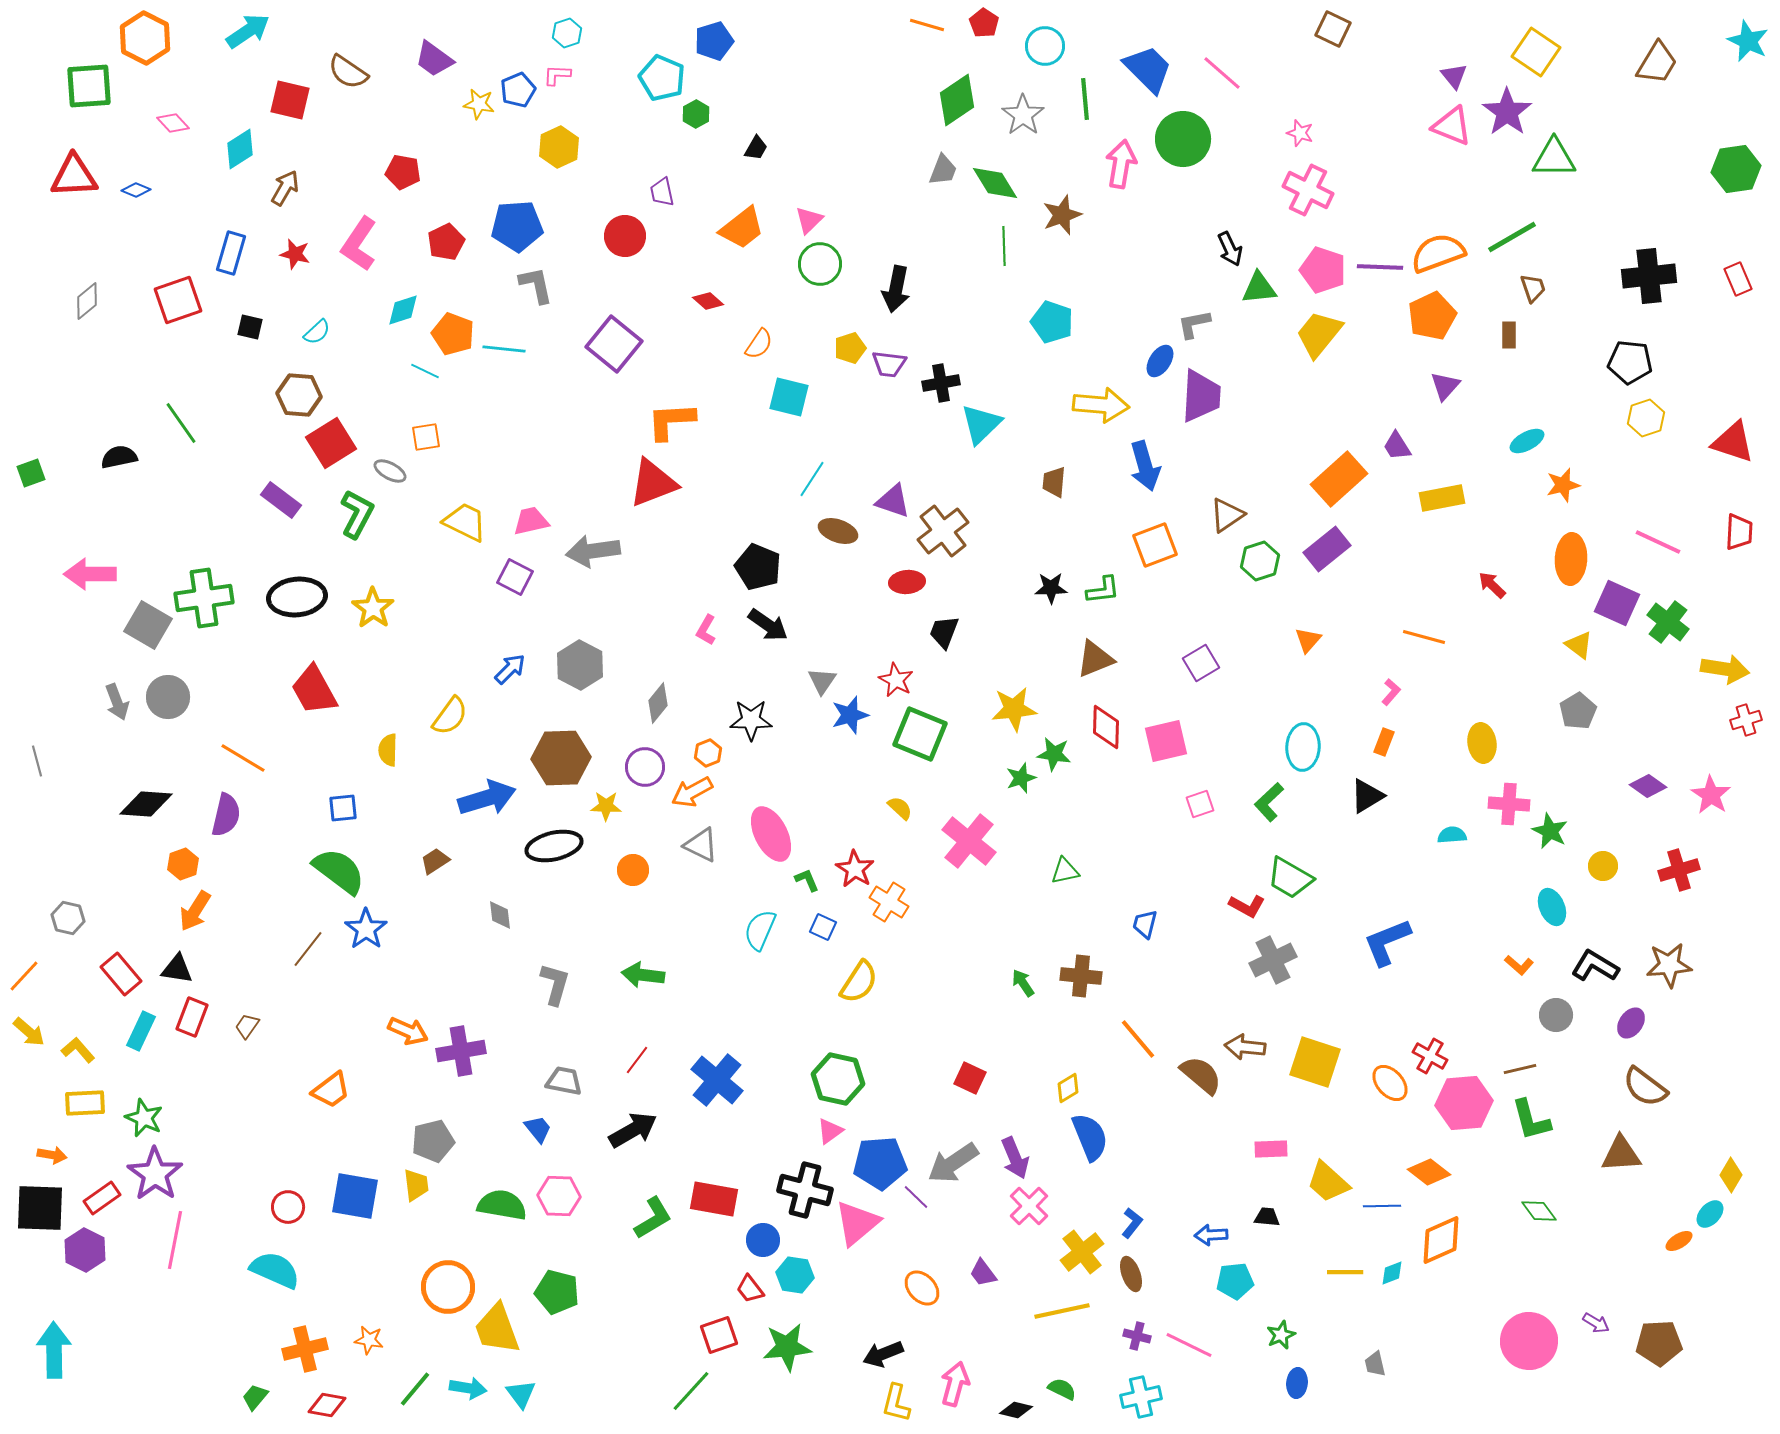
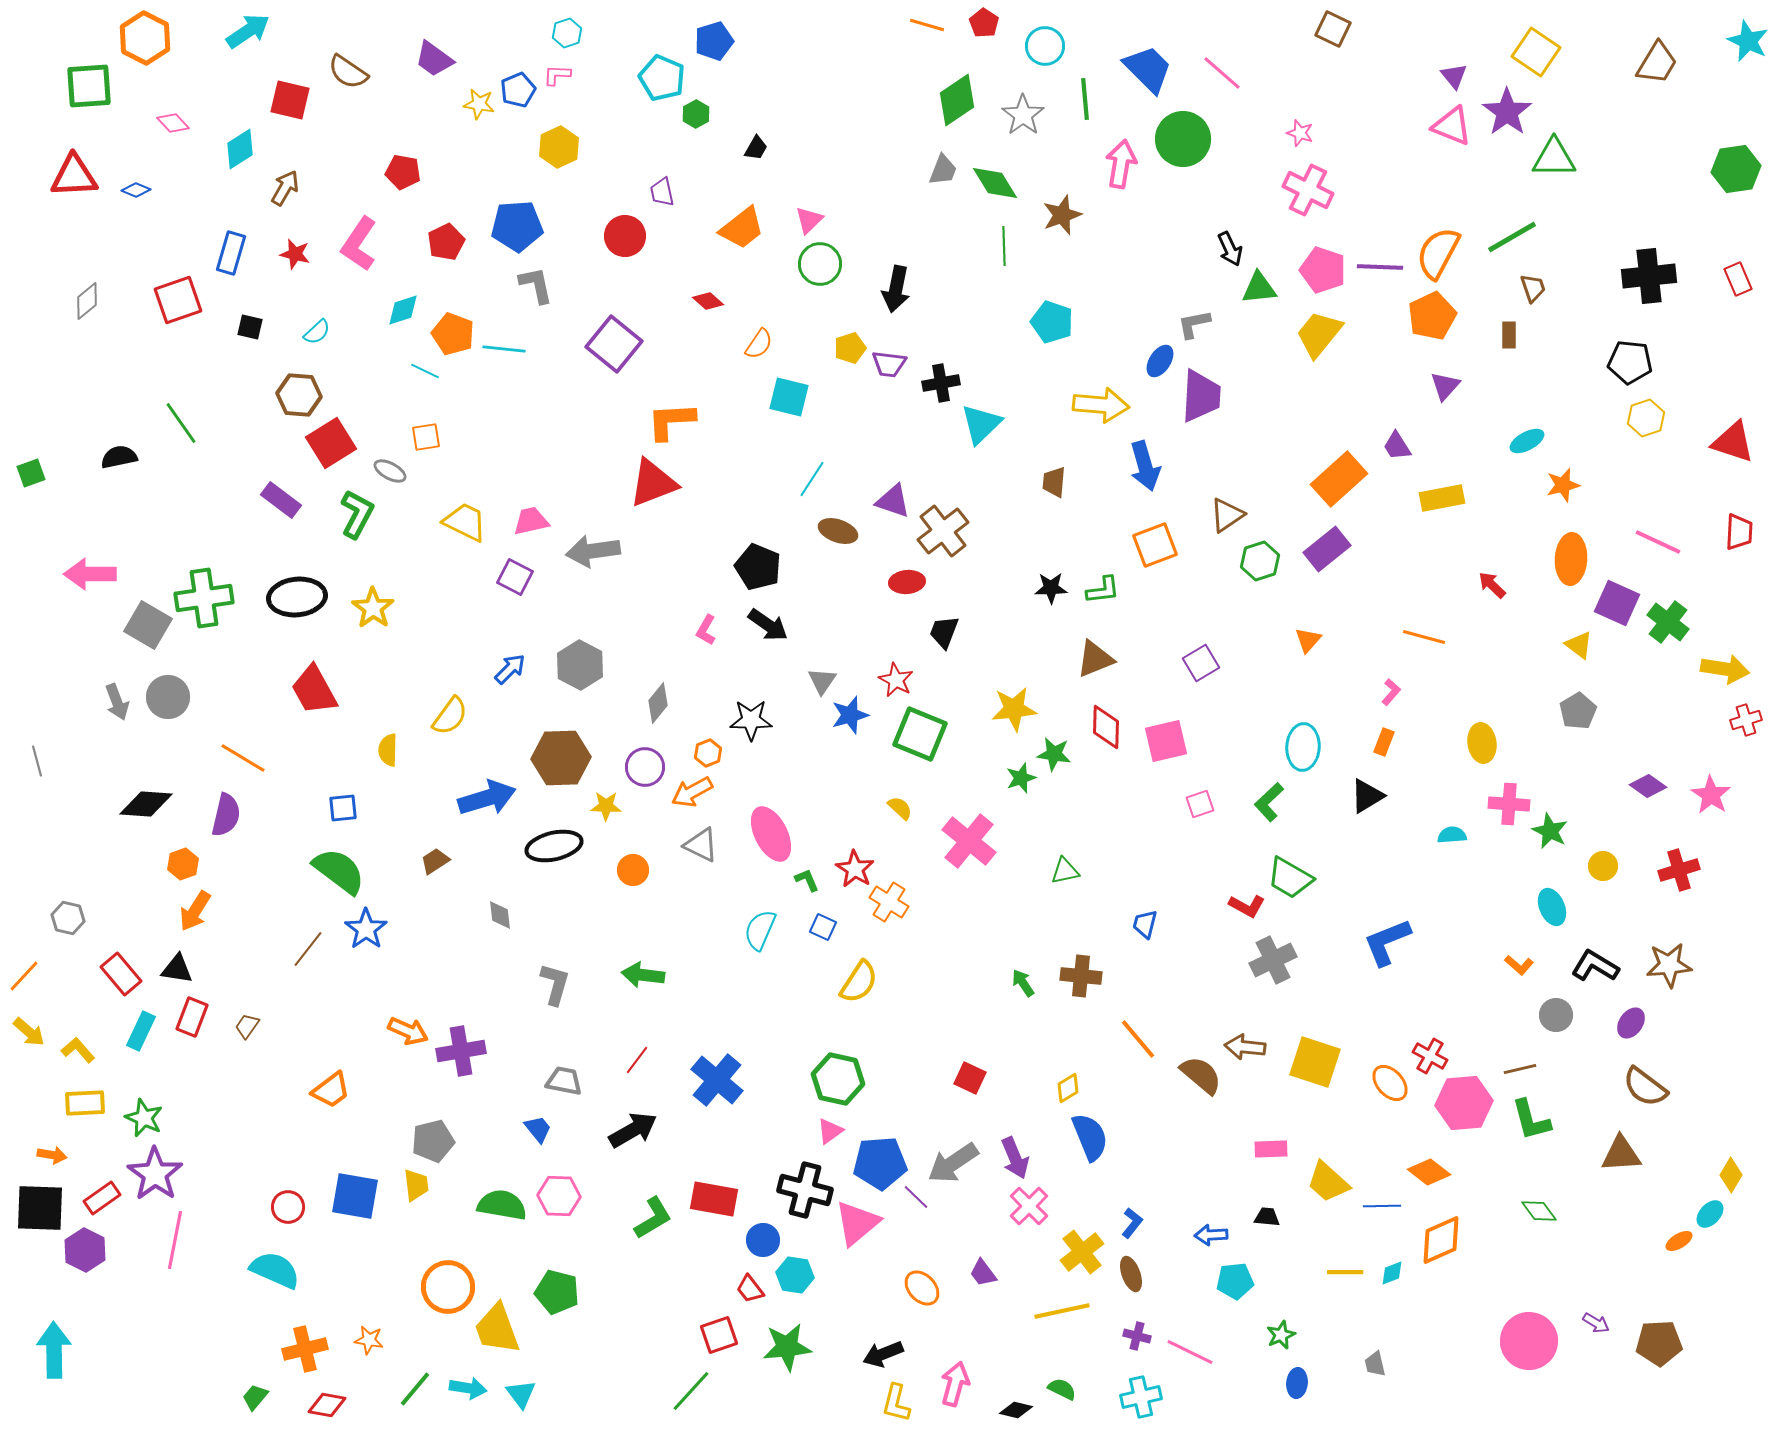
orange semicircle at (1438, 253): rotated 42 degrees counterclockwise
pink line at (1189, 1345): moved 1 px right, 7 px down
